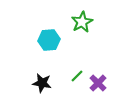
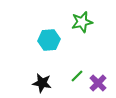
green star: rotated 15 degrees clockwise
